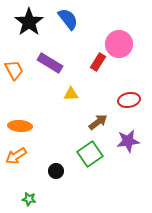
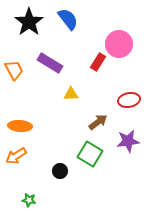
green square: rotated 25 degrees counterclockwise
black circle: moved 4 px right
green star: moved 1 px down
